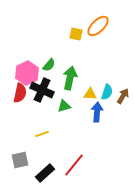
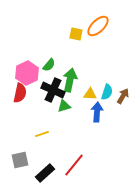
green arrow: moved 2 px down
black cross: moved 11 px right
